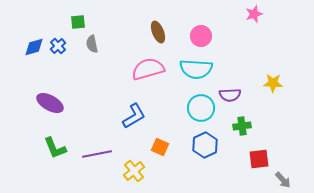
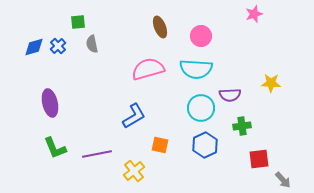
brown ellipse: moved 2 px right, 5 px up
yellow star: moved 2 px left
purple ellipse: rotated 48 degrees clockwise
orange square: moved 2 px up; rotated 12 degrees counterclockwise
